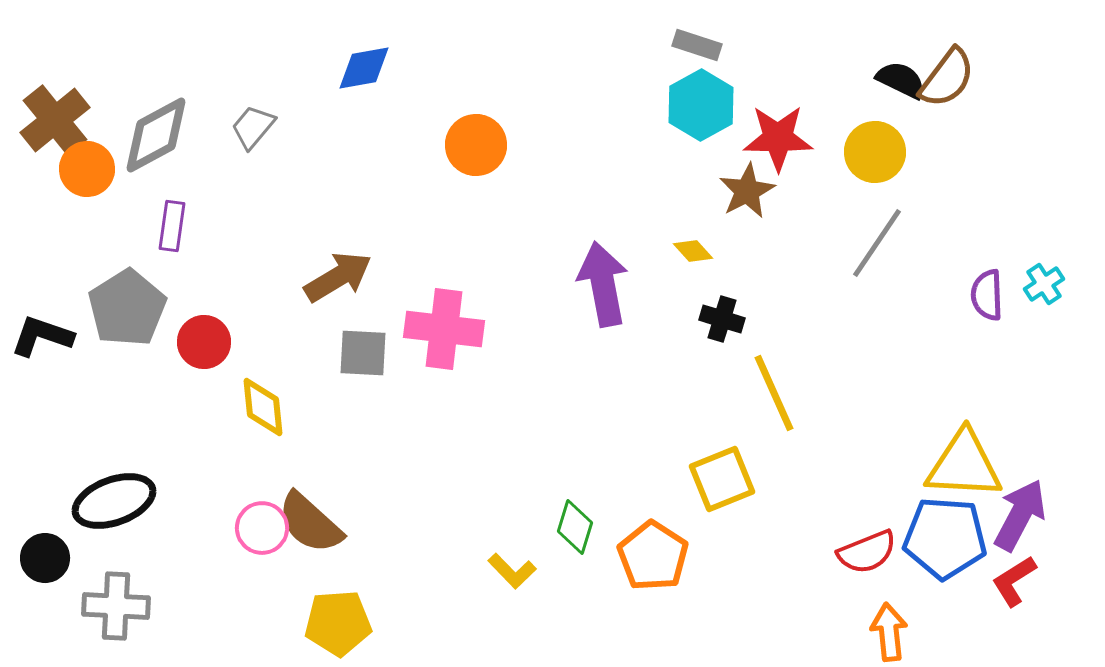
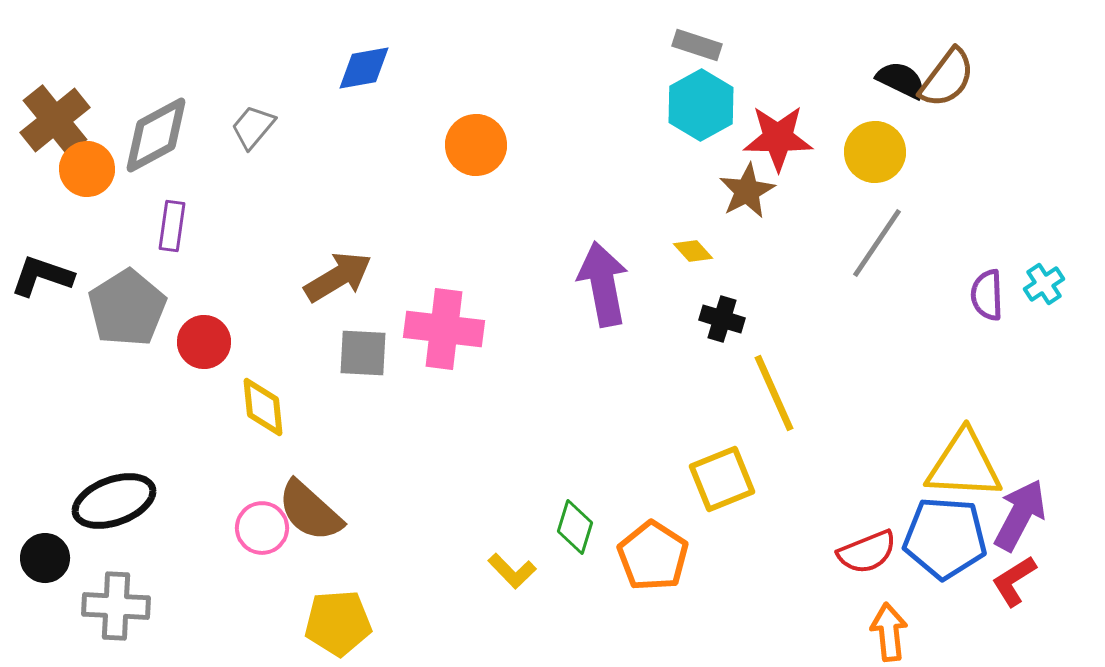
black L-shape at (42, 336): moved 60 px up
brown semicircle at (310, 523): moved 12 px up
